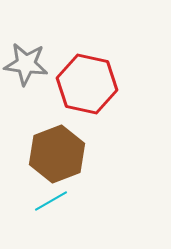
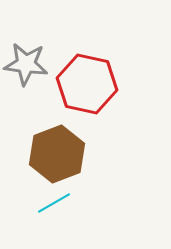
cyan line: moved 3 px right, 2 px down
